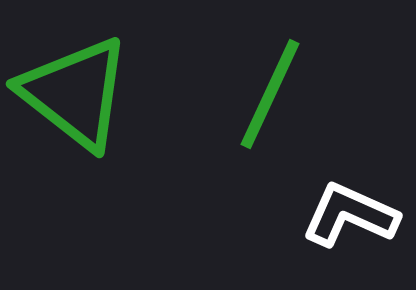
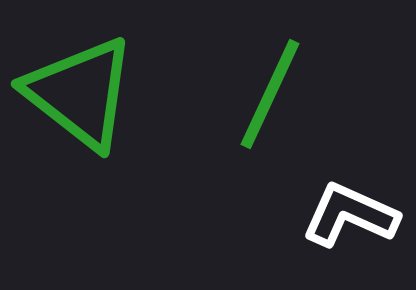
green triangle: moved 5 px right
